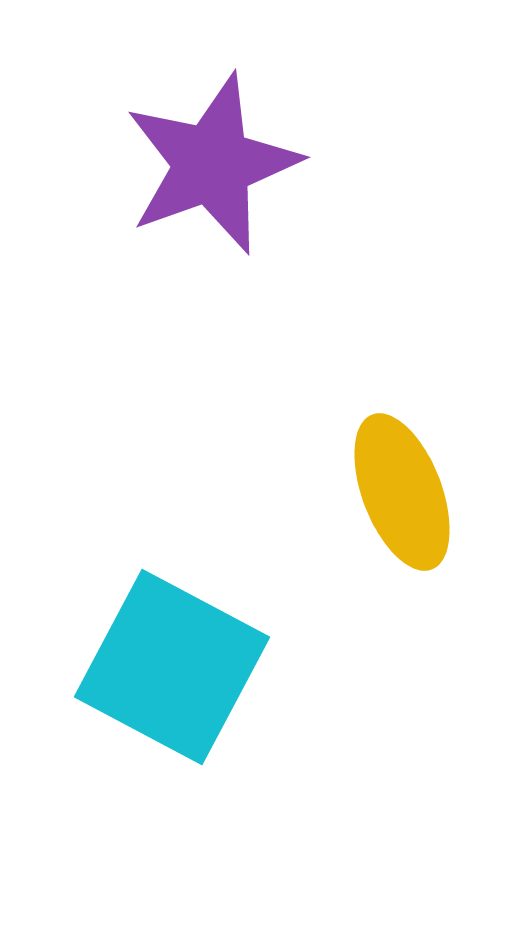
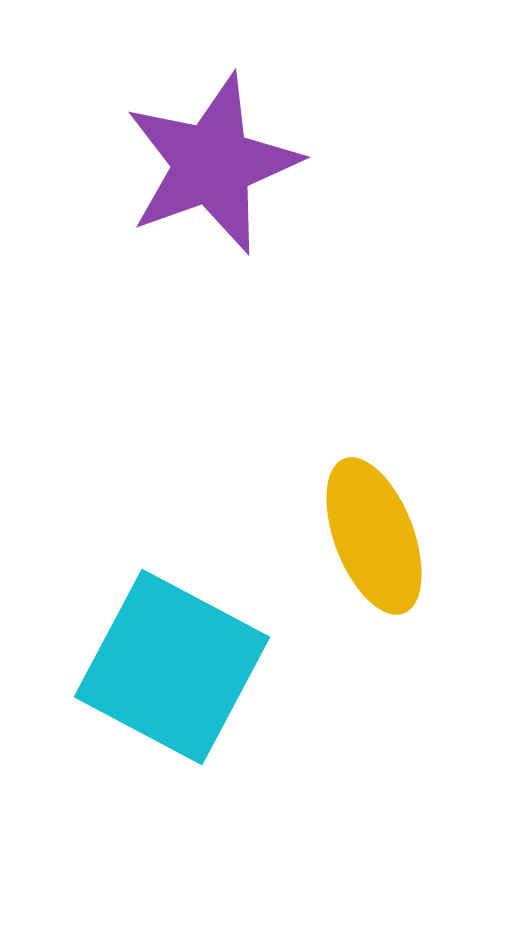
yellow ellipse: moved 28 px left, 44 px down
